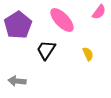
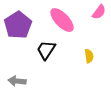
yellow semicircle: moved 1 px right, 2 px down; rotated 16 degrees clockwise
